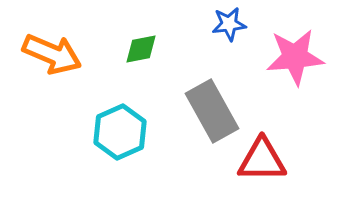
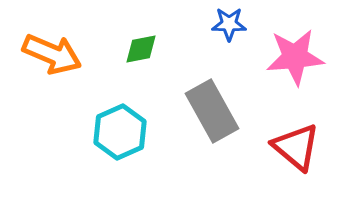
blue star: rotated 8 degrees clockwise
red triangle: moved 34 px right, 13 px up; rotated 40 degrees clockwise
